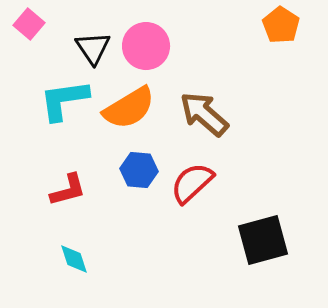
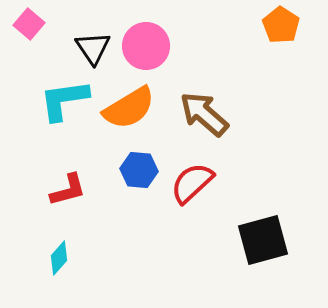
cyan diamond: moved 15 px left, 1 px up; rotated 60 degrees clockwise
